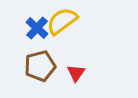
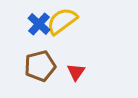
blue cross: moved 2 px right, 4 px up
red triangle: moved 1 px up
